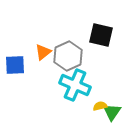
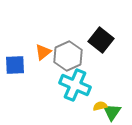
black square: moved 5 px down; rotated 25 degrees clockwise
